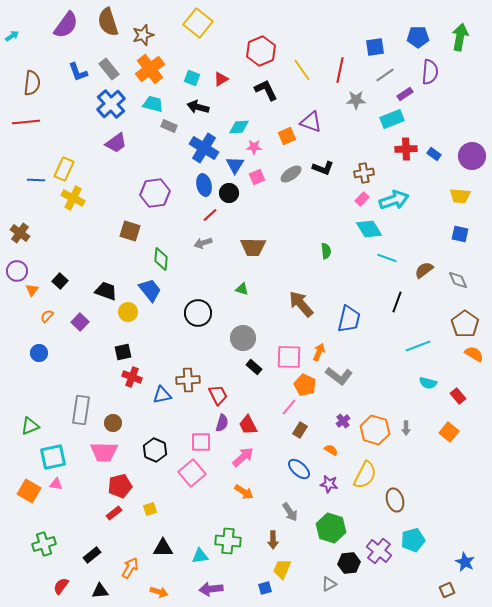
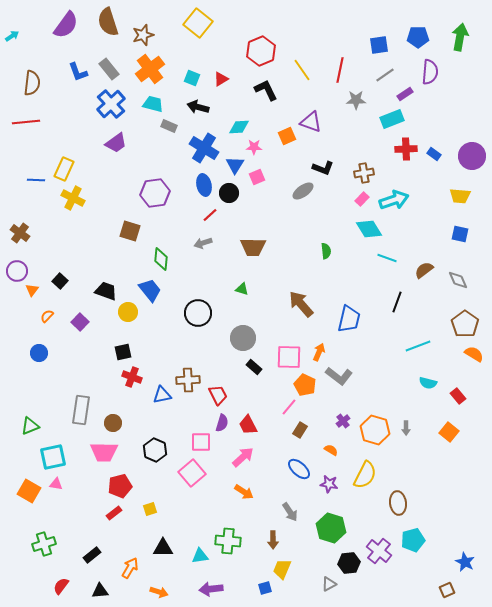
blue square at (375, 47): moved 4 px right, 2 px up
gray ellipse at (291, 174): moved 12 px right, 17 px down
brown ellipse at (395, 500): moved 3 px right, 3 px down; rotated 10 degrees clockwise
